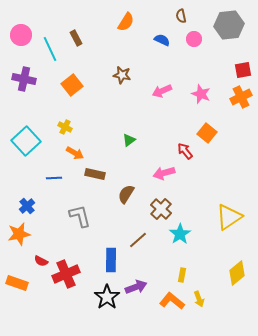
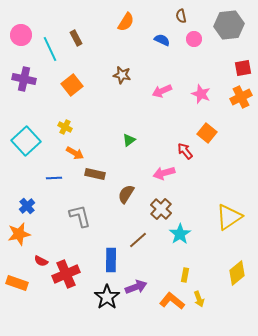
red square at (243, 70): moved 2 px up
yellow rectangle at (182, 275): moved 3 px right
